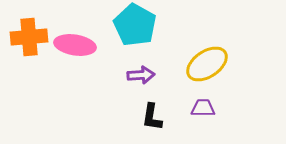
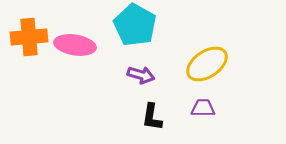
purple arrow: rotated 20 degrees clockwise
